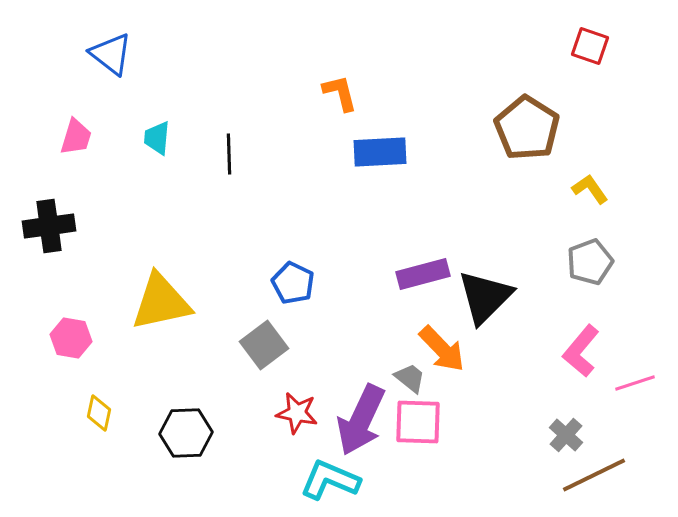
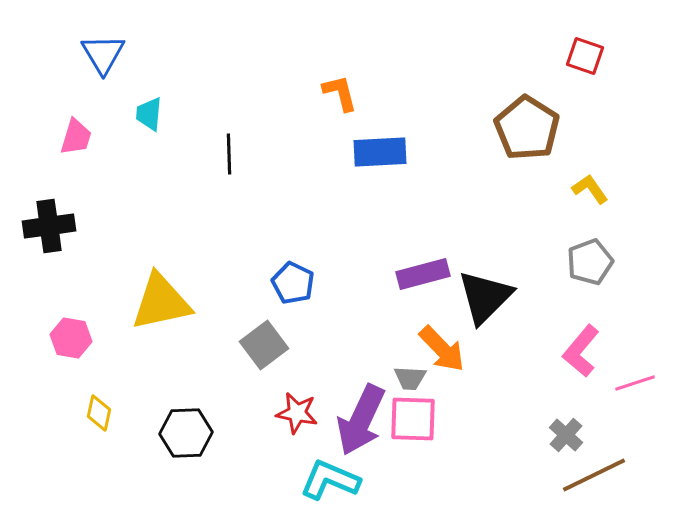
red square: moved 5 px left, 10 px down
blue triangle: moved 8 px left; rotated 21 degrees clockwise
cyan trapezoid: moved 8 px left, 24 px up
gray trapezoid: rotated 144 degrees clockwise
pink square: moved 5 px left, 3 px up
